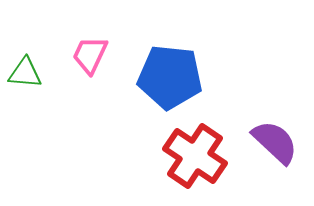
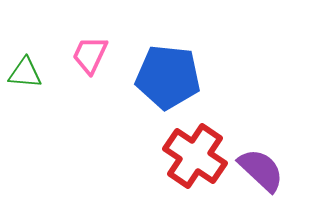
blue pentagon: moved 2 px left
purple semicircle: moved 14 px left, 28 px down
